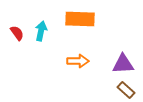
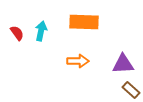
orange rectangle: moved 4 px right, 3 px down
brown rectangle: moved 5 px right
